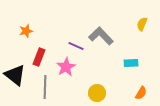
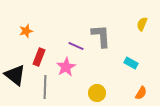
gray L-shape: rotated 40 degrees clockwise
cyan rectangle: rotated 32 degrees clockwise
